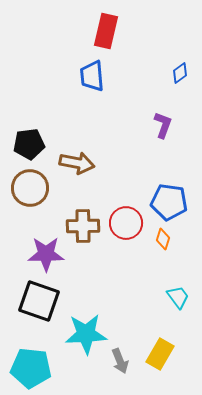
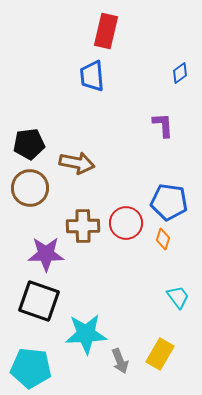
purple L-shape: rotated 24 degrees counterclockwise
